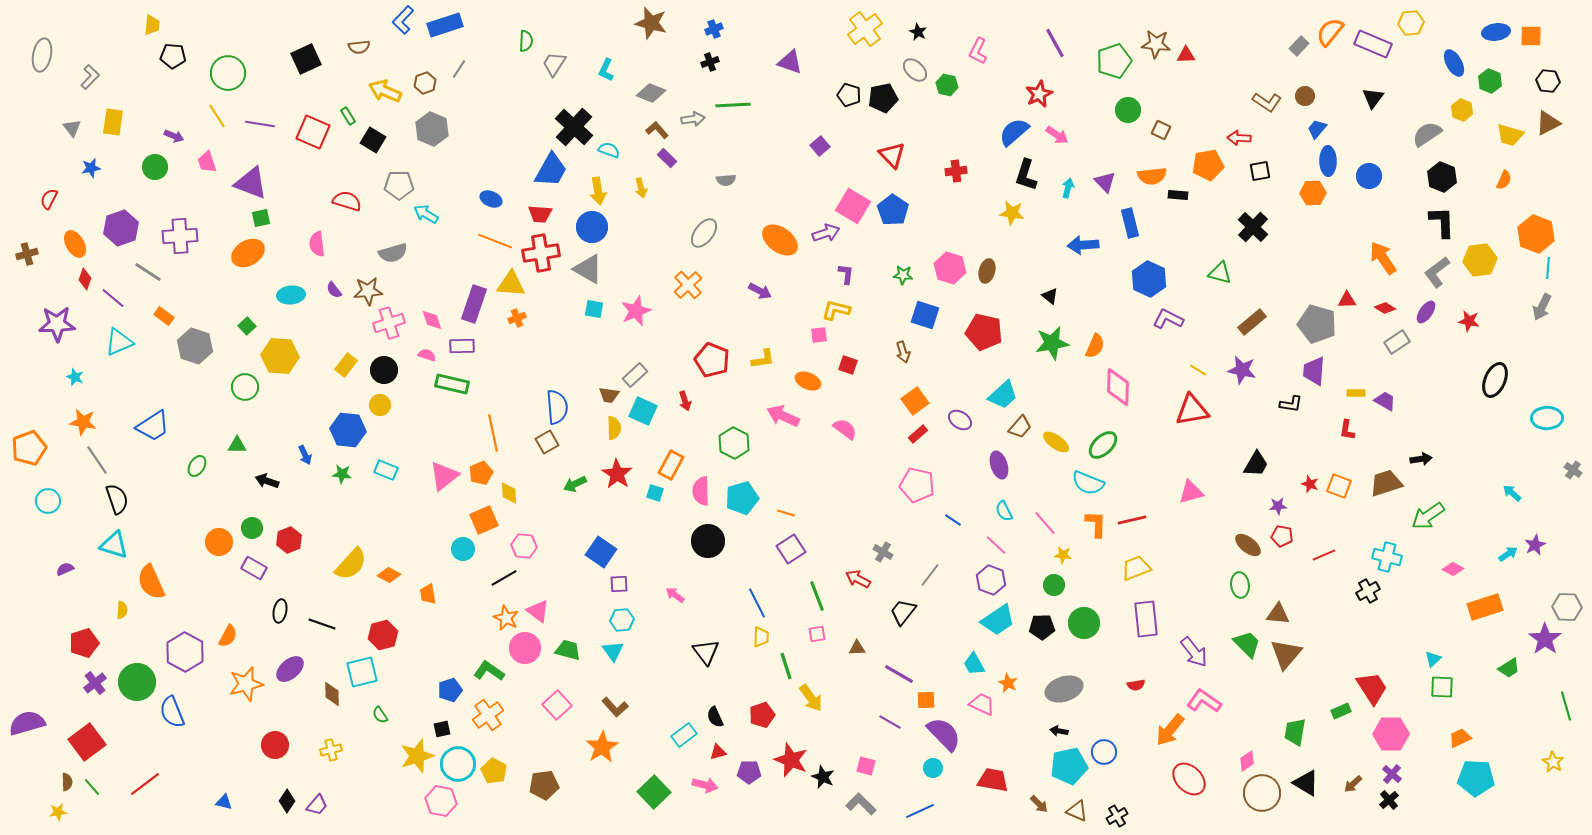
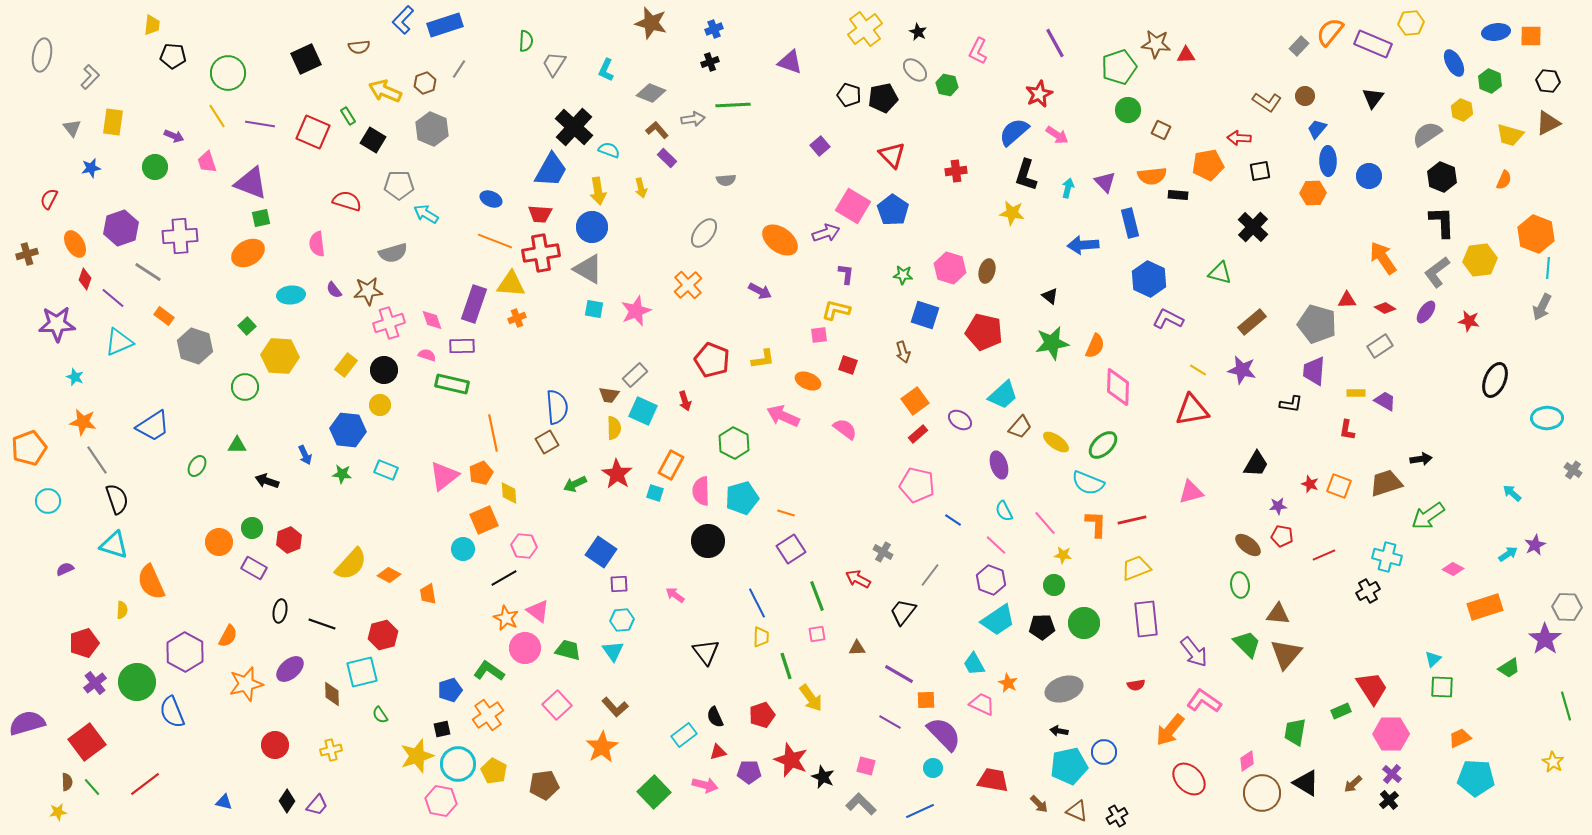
green pentagon at (1114, 61): moved 5 px right, 6 px down
gray rectangle at (1397, 342): moved 17 px left, 4 px down
